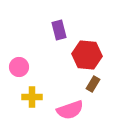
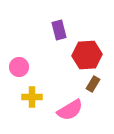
red hexagon: rotated 8 degrees counterclockwise
pink semicircle: rotated 12 degrees counterclockwise
